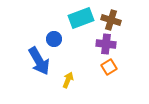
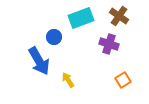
brown cross: moved 8 px right, 4 px up; rotated 18 degrees clockwise
blue circle: moved 2 px up
purple cross: moved 3 px right; rotated 12 degrees clockwise
orange square: moved 14 px right, 13 px down
yellow arrow: rotated 56 degrees counterclockwise
